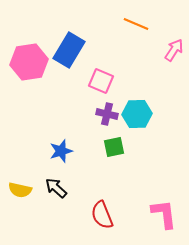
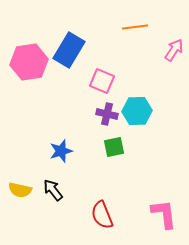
orange line: moved 1 px left, 3 px down; rotated 30 degrees counterclockwise
pink square: moved 1 px right
cyan hexagon: moved 3 px up
black arrow: moved 3 px left, 2 px down; rotated 10 degrees clockwise
